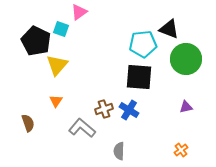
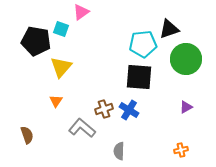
pink triangle: moved 2 px right
black triangle: rotated 40 degrees counterclockwise
black pentagon: rotated 16 degrees counterclockwise
yellow triangle: moved 4 px right, 2 px down
purple triangle: rotated 16 degrees counterclockwise
brown semicircle: moved 1 px left, 12 px down
orange cross: rotated 24 degrees clockwise
